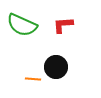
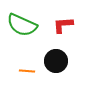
black circle: moved 6 px up
orange line: moved 6 px left, 8 px up
